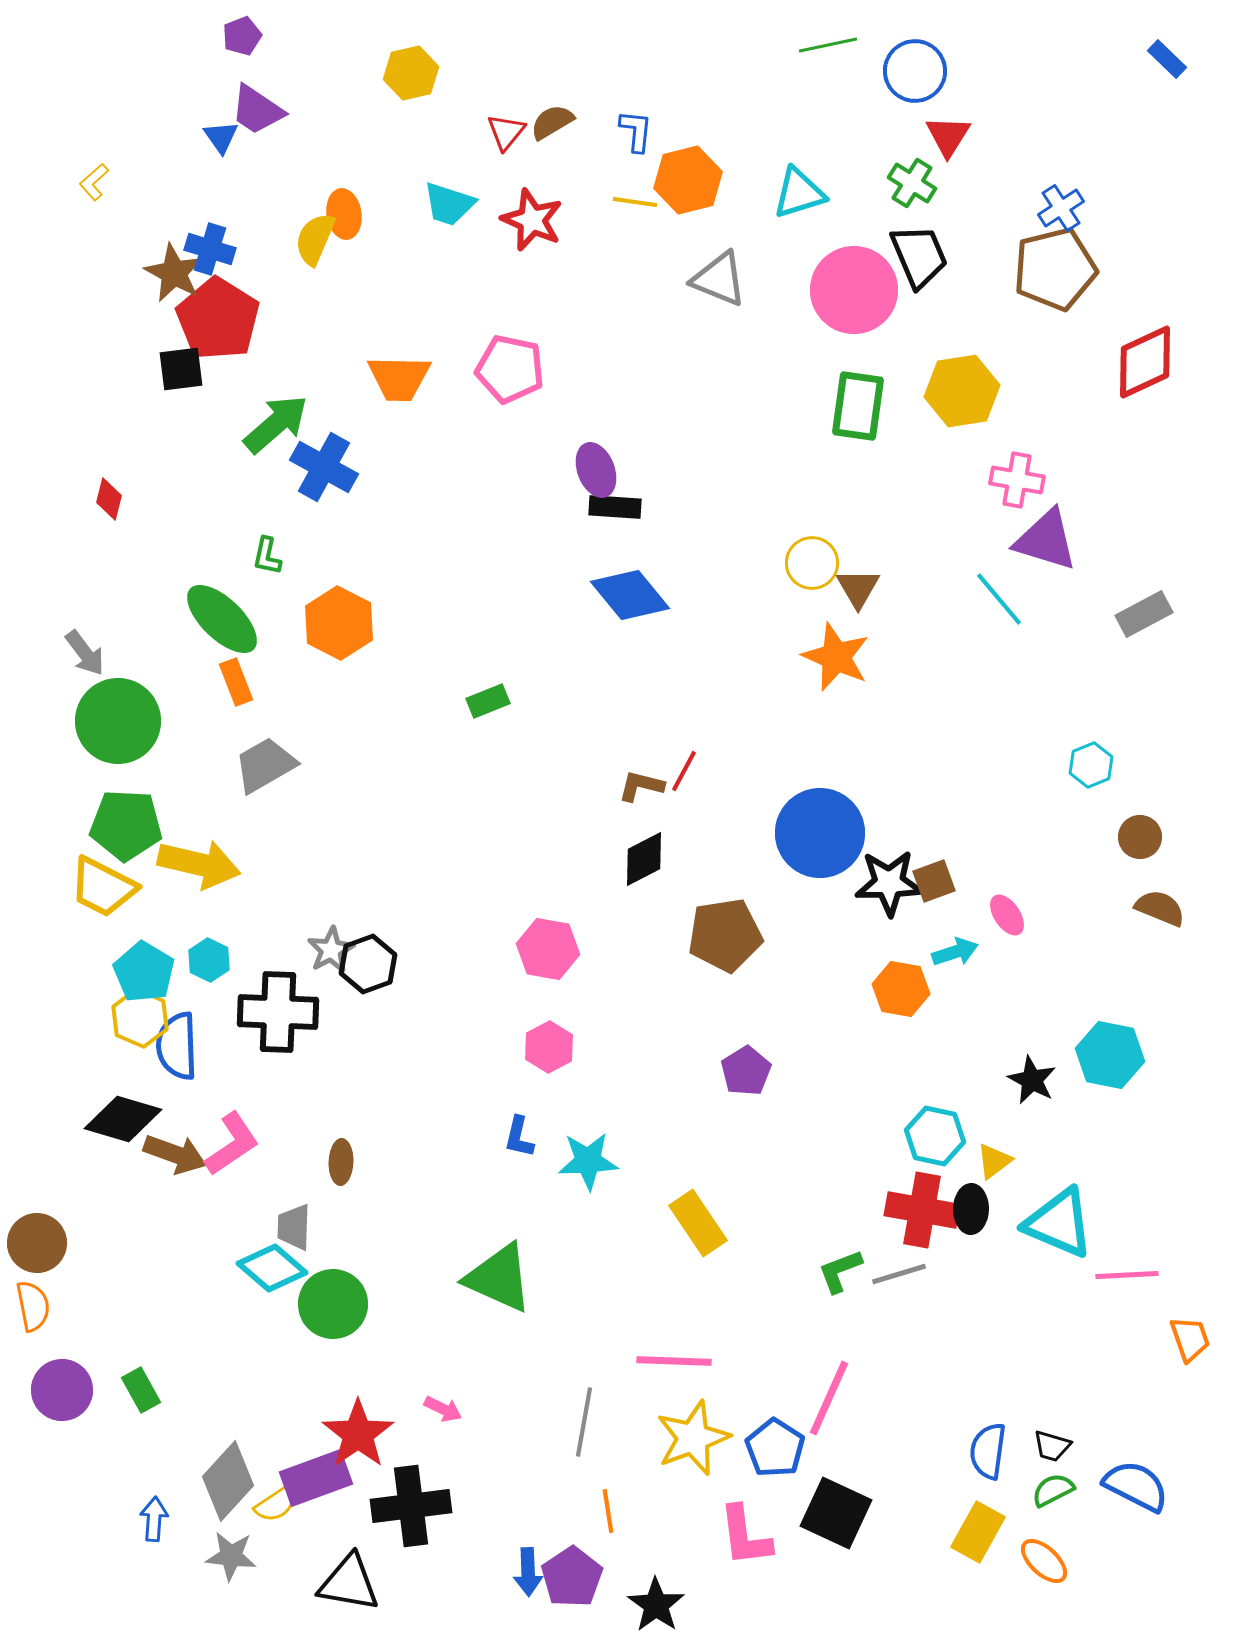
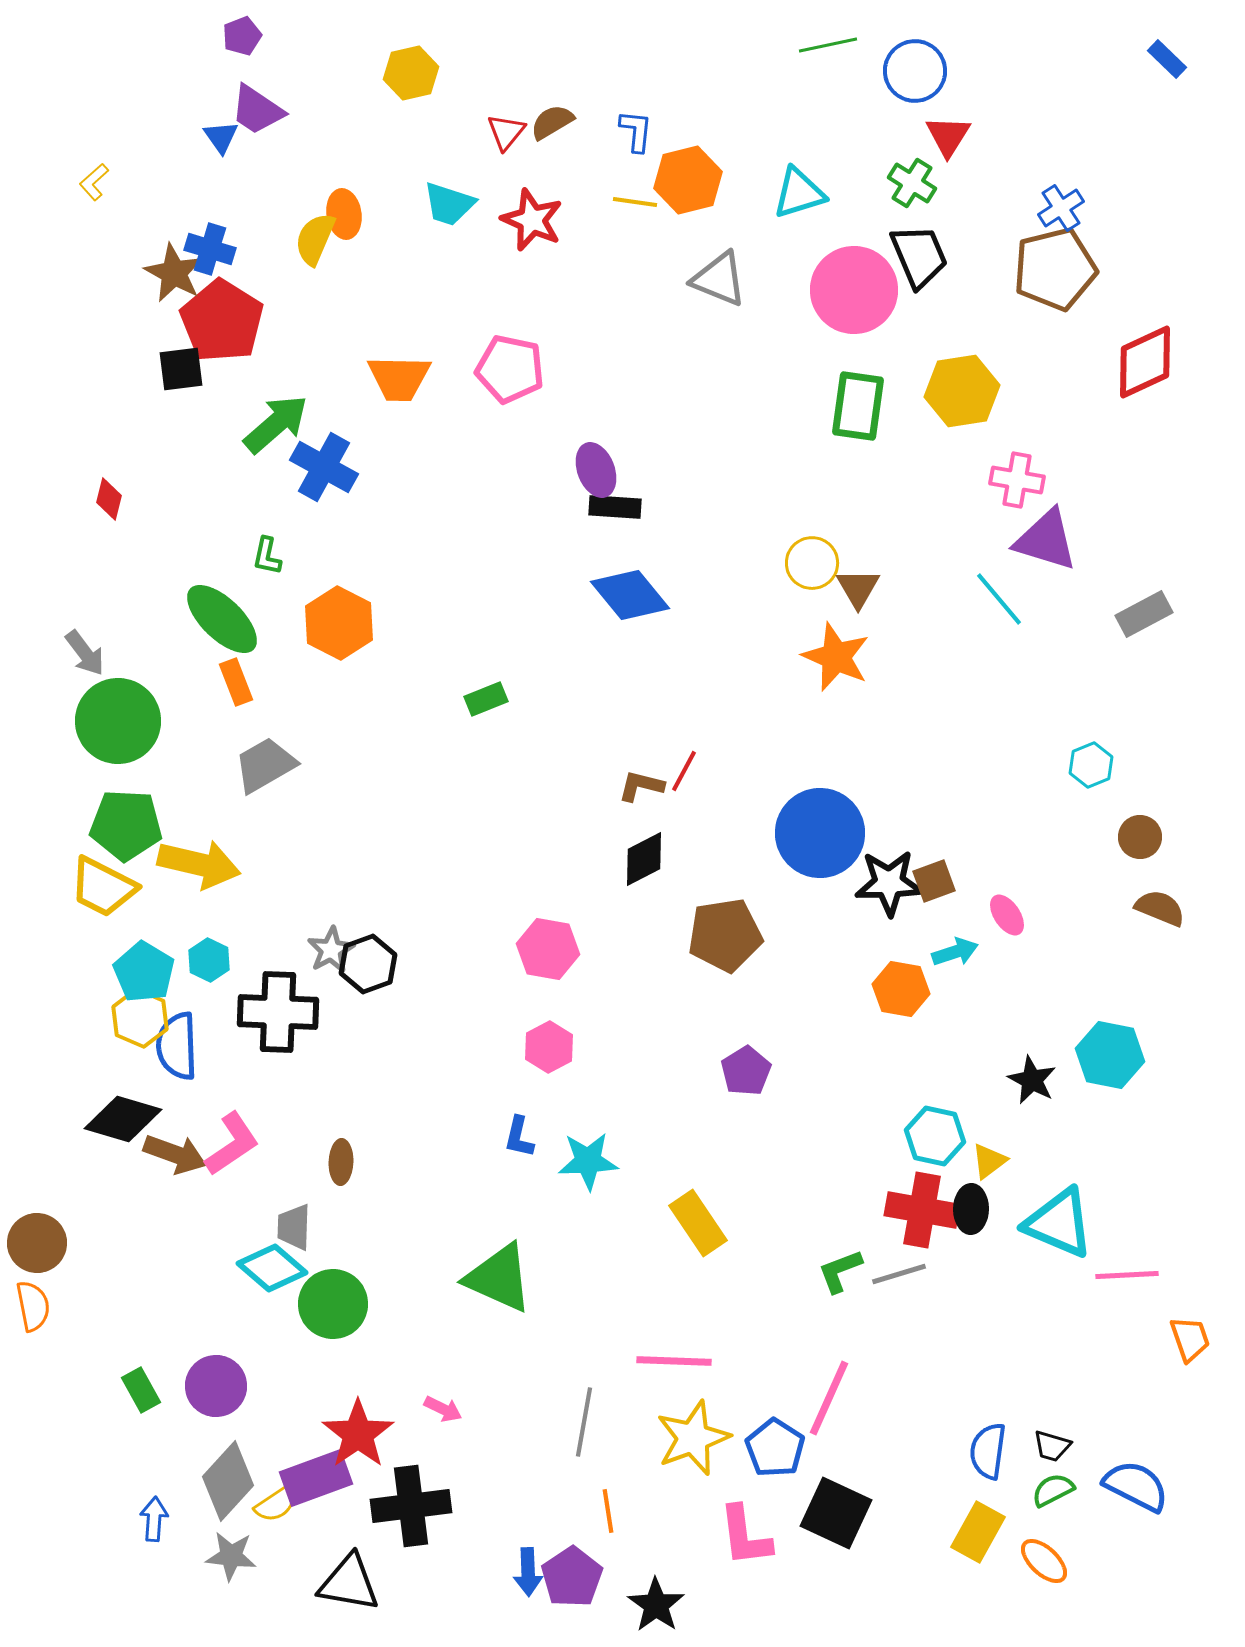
red pentagon at (218, 319): moved 4 px right, 2 px down
green rectangle at (488, 701): moved 2 px left, 2 px up
yellow triangle at (994, 1161): moved 5 px left
purple circle at (62, 1390): moved 154 px right, 4 px up
